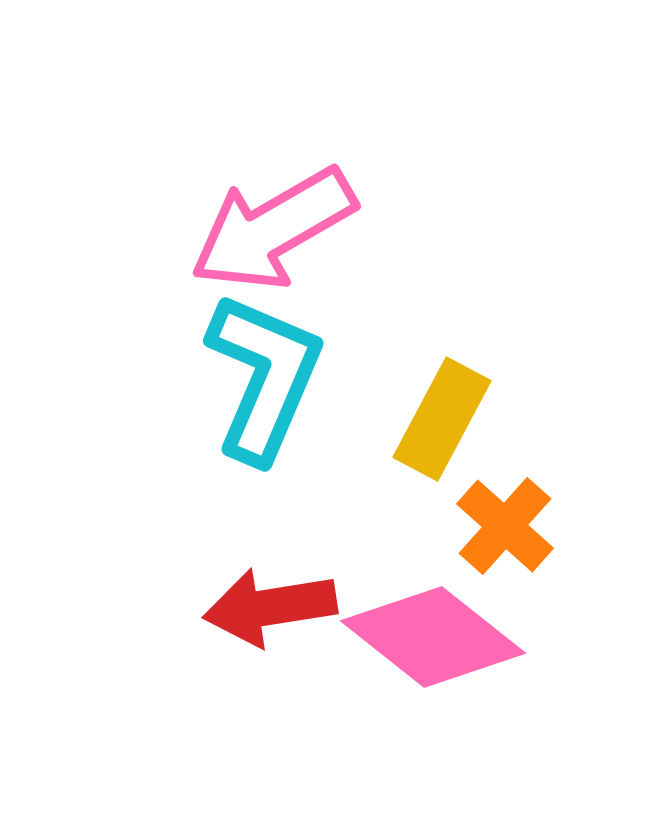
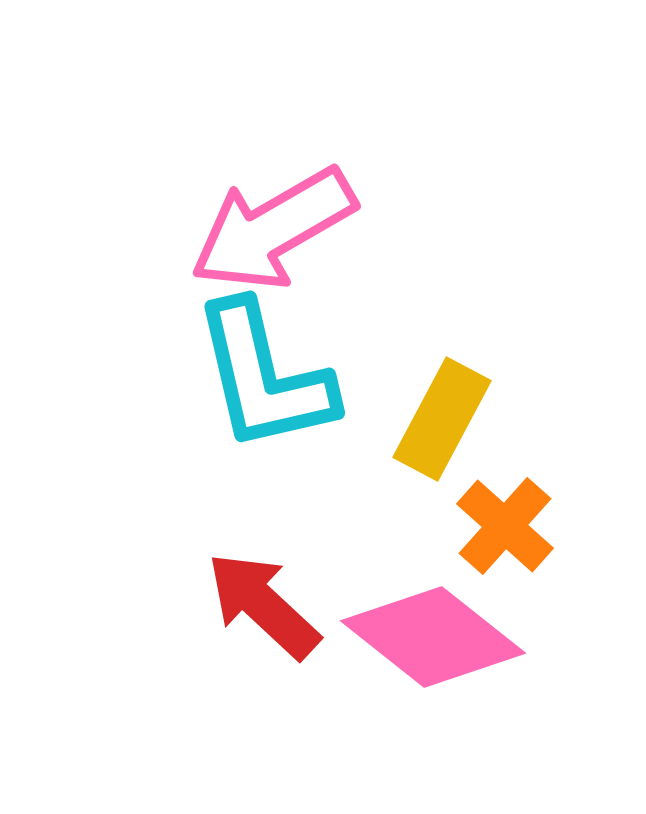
cyan L-shape: rotated 144 degrees clockwise
red arrow: moved 7 px left, 2 px up; rotated 52 degrees clockwise
